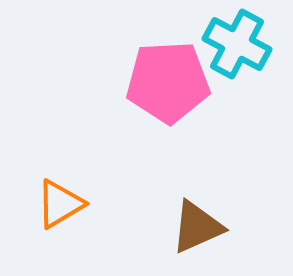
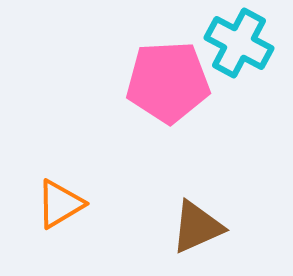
cyan cross: moved 2 px right, 1 px up
